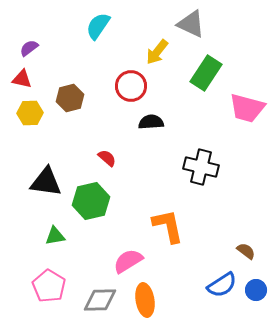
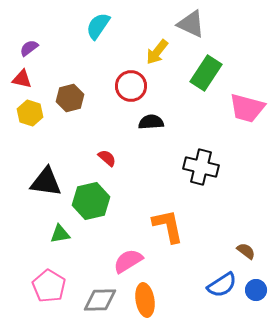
yellow hexagon: rotated 20 degrees clockwise
green triangle: moved 5 px right, 2 px up
